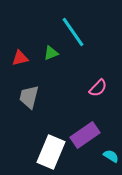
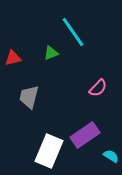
red triangle: moved 7 px left
white rectangle: moved 2 px left, 1 px up
